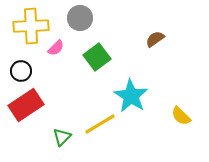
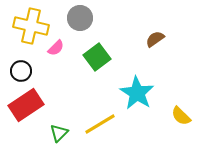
yellow cross: rotated 16 degrees clockwise
cyan star: moved 6 px right, 3 px up
green triangle: moved 3 px left, 4 px up
